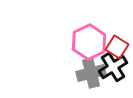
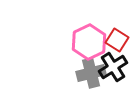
red square: moved 7 px up
